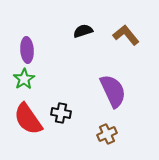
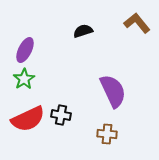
brown L-shape: moved 11 px right, 12 px up
purple ellipse: moved 2 px left; rotated 30 degrees clockwise
black cross: moved 2 px down
red semicircle: rotated 80 degrees counterclockwise
brown cross: rotated 30 degrees clockwise
